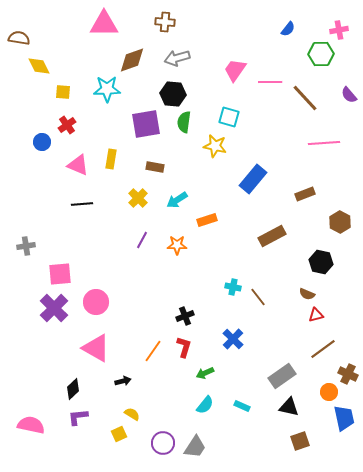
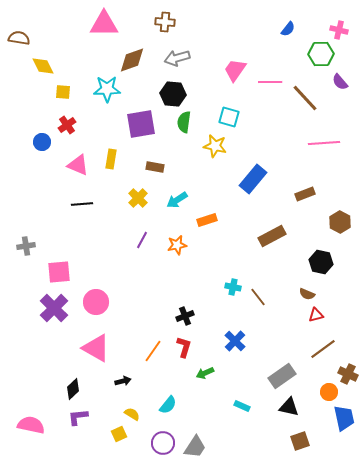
pink cross at (339, 30): rotated 24 degrees clockwise
yellow diamond at (39, 66): moved 4 px right
purple semicircle at (349, 95): moved 9 px left, 13 px up
purple square at (146, 124): moved 5 px left
orange star at (177, 245): rotated 12 degrees counterclockwise
pink square at (60, 274): moved 1 px left, 2 px up
blue cross at (233, 339): moved 2 px right, 2 px down
cyan semicircle at (205, 405): moved 37 px left
